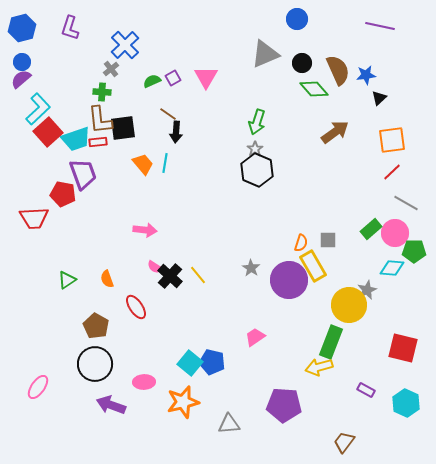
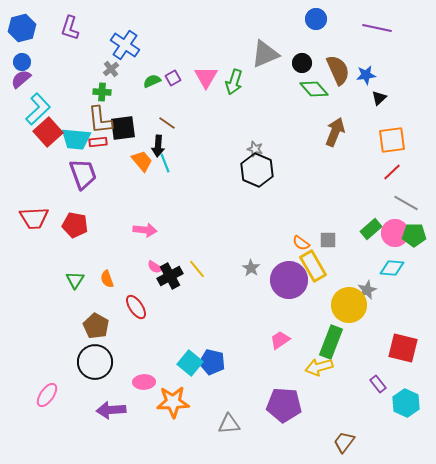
blue circle at (297, 19): moved 19 px right
purple line at (380, 26): moved 3 px left, 2 px down
blue cross at (125, 45): rotated 12 degrees counterclockwise
brown line at (168, 114): moved 1 px left, 9 px down
green arrow at (257, 122): moved 23 px left, 40 px up
black arrow at (176, 132): moved 18 px left, 14 px down
brown arrow at (335, 132): rotated 32 degrees counterclockwise
cyan trapezoid at (76, 139): rotated 24 degrees clockwise
gray star at (255, 149): rotated 21 degrees counterclockwise
cyan line at (165, 163): rotated 30 degrees counterclockwise
orange trapezoid at (143, 164): moved 1 px left, 3 px up
red pentagon at (63, 194): moved 12 px right, 31 px down
orange semicircle at (301, 243): rotated 108 degrees clockwise
green pentagon at (414, 251): moved 16 px up
yellow line at (198, 275): moved 1 px left, 6 px up
black cross at (170, 276): rotated 20 degrees clockwise
green triangle at (67, 280): moved 8 px right; rotated 24 degrees counterclockwise
pink trapezoid at (255, 337): moved 25 px right, 3 px down
black circle at (95, 364): moved 2 px up
pink ellipse at (38, 387): moved 9 px right, 8 px down
purple rectangle at (366, 390): moved 12 px right, 6 px up; rotated 24 degrees clockwise
orange star at (183, 402): moved 10 px left; rotated 12 degrees clockwise
purple arrow at (111, 405): moved 5 px down; rotated 24 degrees counterclockwise
